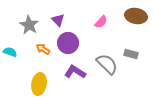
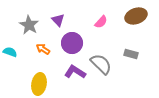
brown ellipse: rotated 30 degrees counterclockwise
purple circle: moved 4 px right
gray semicircle: moved 6 px left
